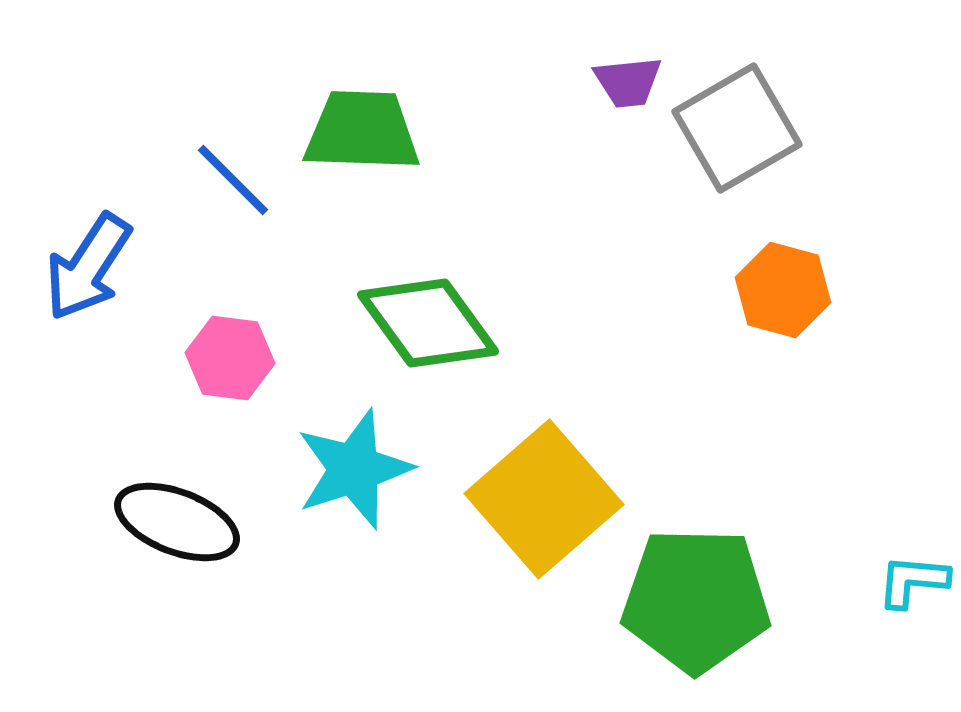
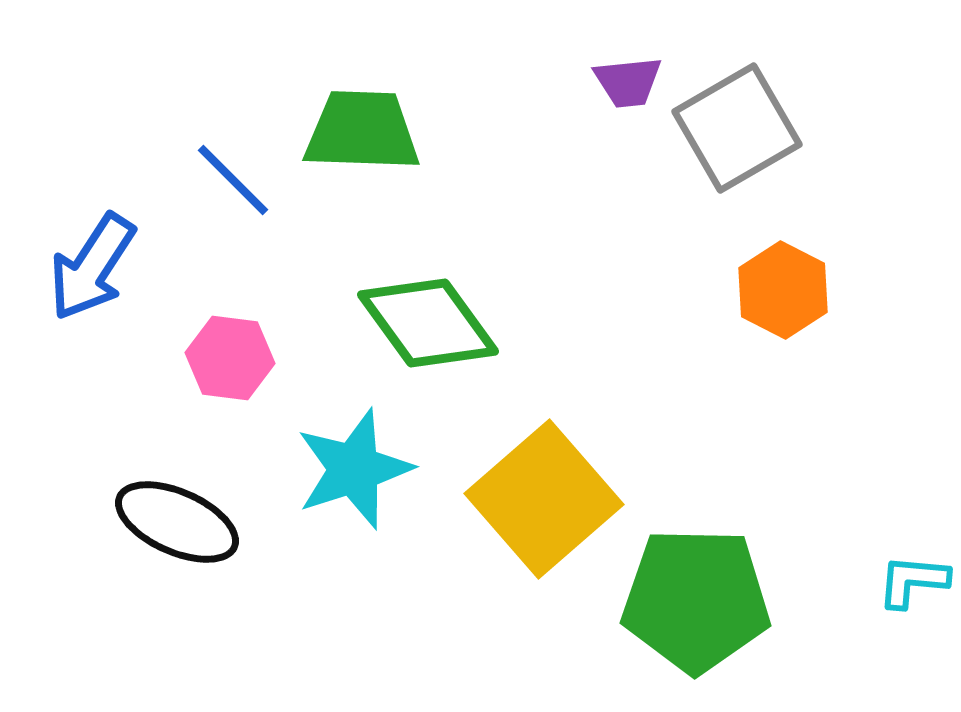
blue arrow: moved 4 px right
orange hexagon: rotated 12 degrees clockwise
black ellipse: rotated 3 degrees clockwise
